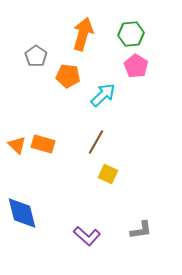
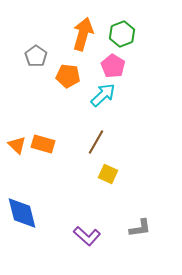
green hexagon: moved 9 px left; rotated 15 degrees counterclockwise
pink pentagon: moved 23 px left
gray L-shape: moved 1 px left, 2 px up
